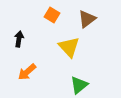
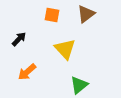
orange square: rotated 21 degrees counterclockwise
brown triangle: moved 1 px left, 5 px up
black arrow: rotated 35 degrees clockwise
yellow triangle: moved 4 px left, 2 px down
